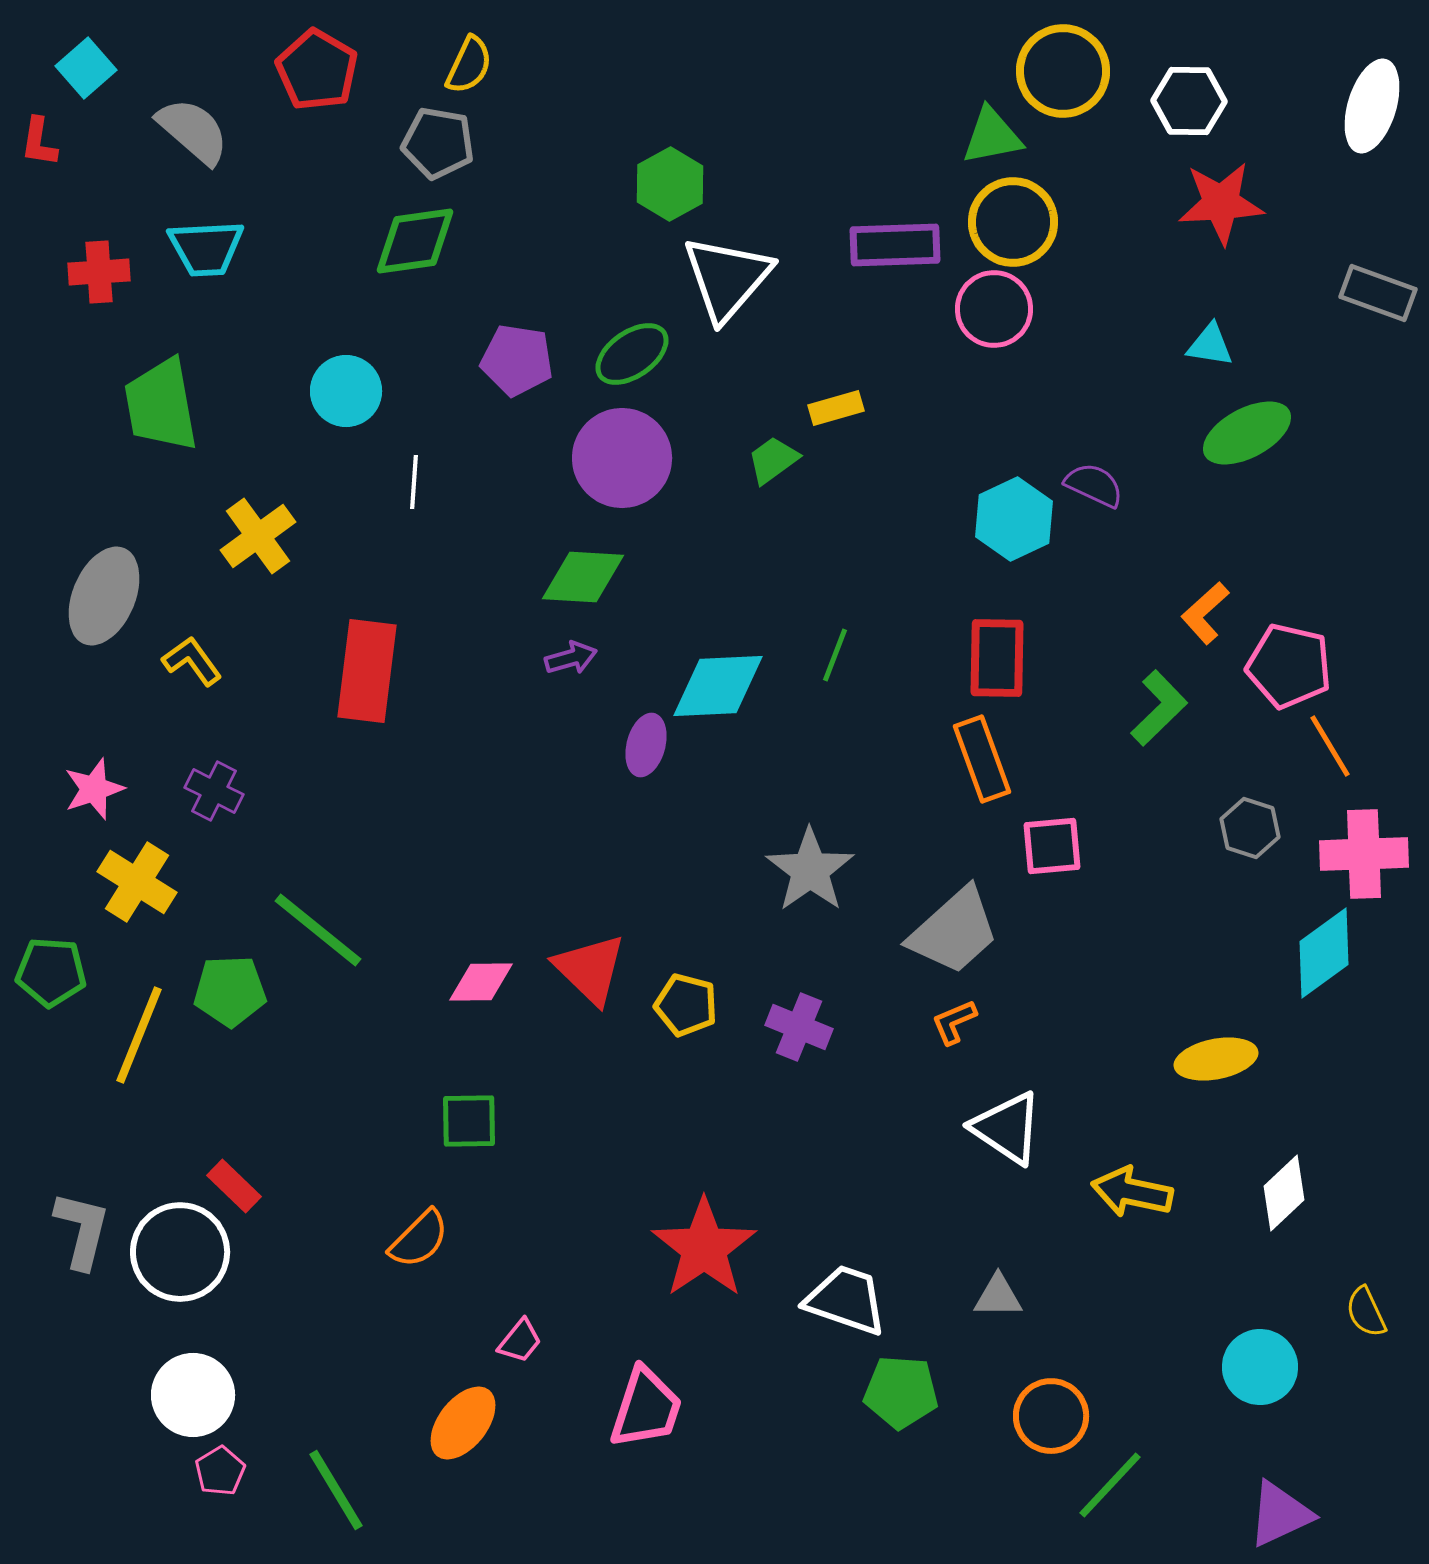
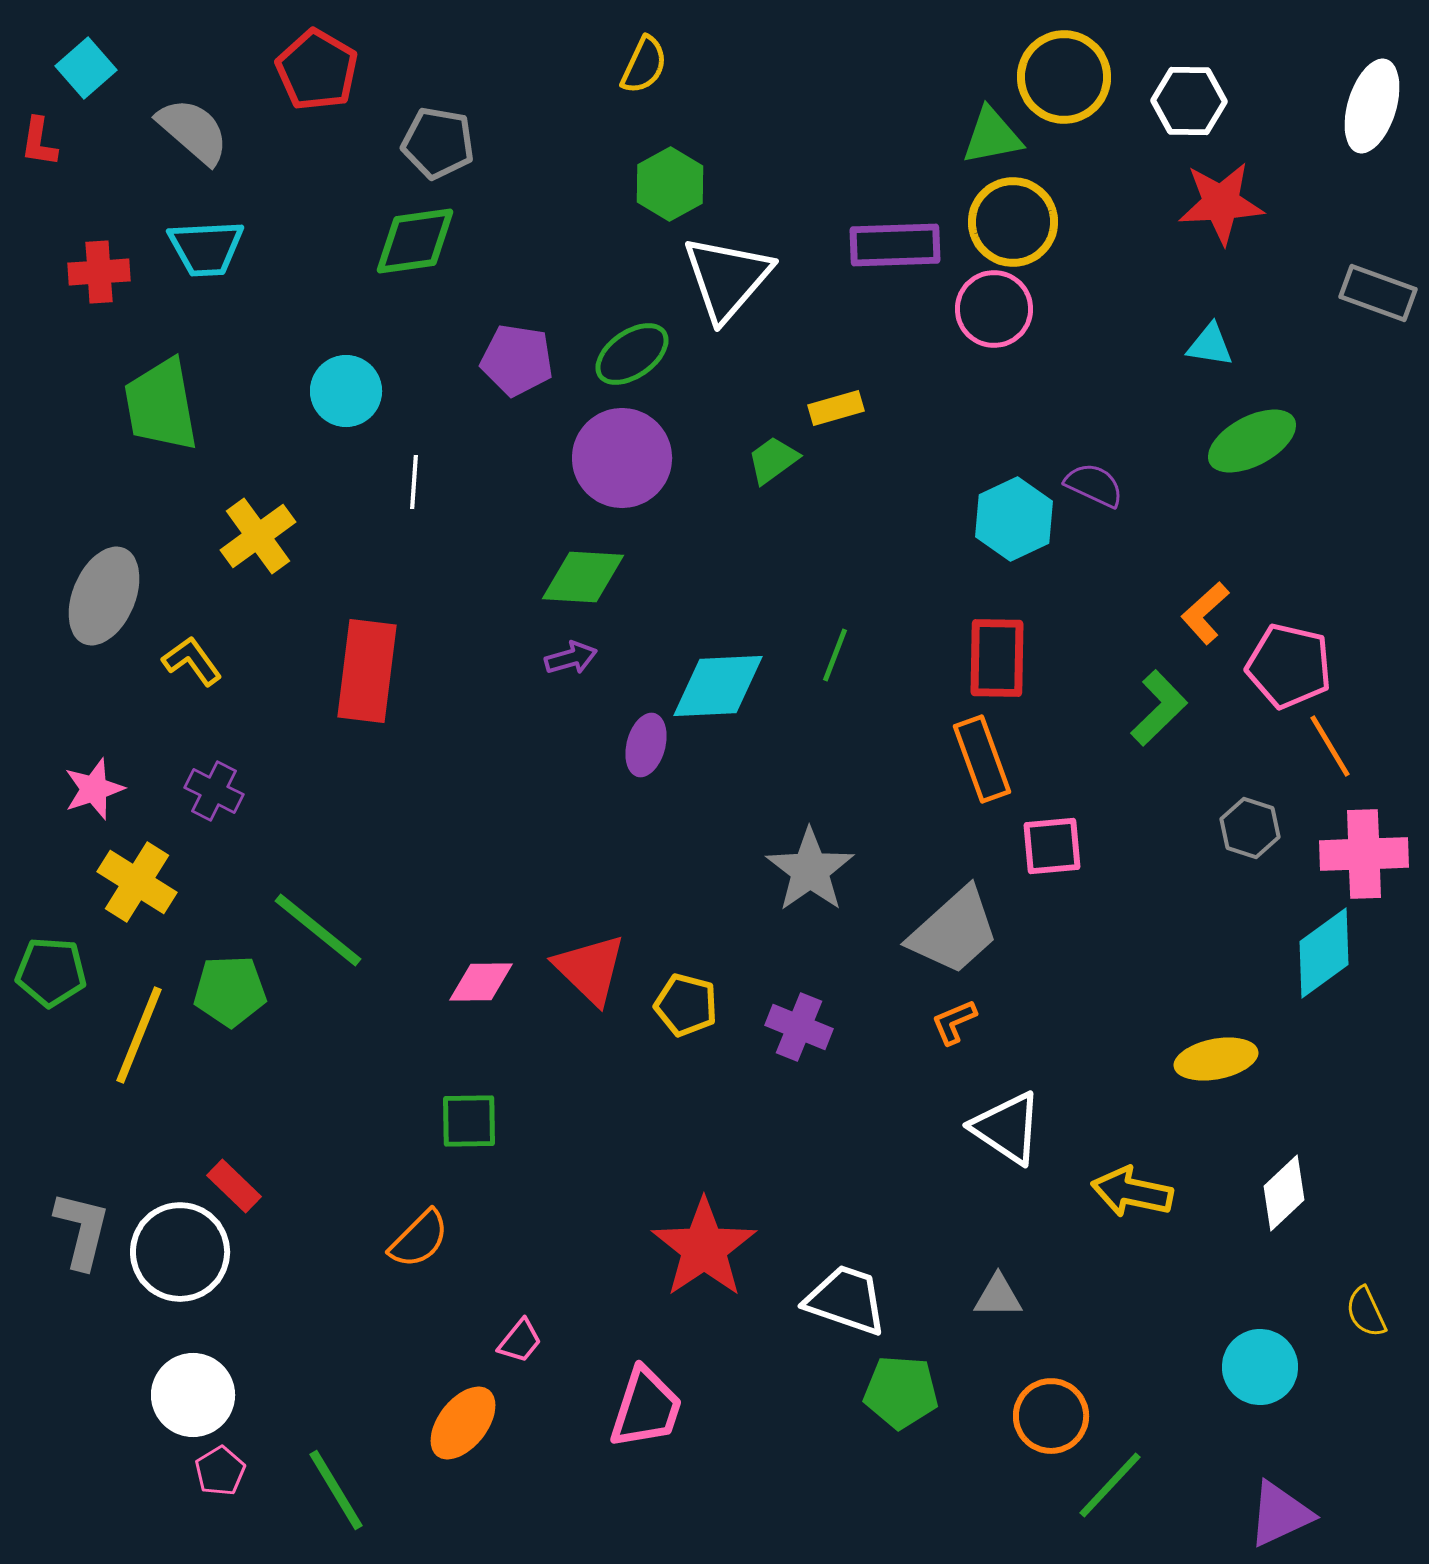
yellow semicircle at (469, 65): moved 175 px right
yellow circle at (1063, 71): moved 1 px right, 6 px down
green ellipse at (1247, 433): moved 5 px right, 8 px down
